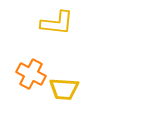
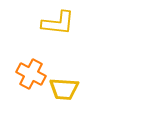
yellow L-shape: moved 1 px right
